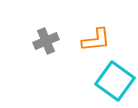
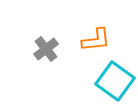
gray cross: moved 8 px down; rotated 15 degrees counterclockwise
